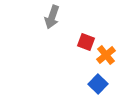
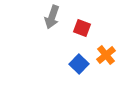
red square: moved 4 px left, 14 px up
blue square: moved 19 px left, 20 px up
